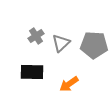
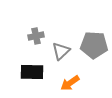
gray cross: rotated 21 degrees clockwise
gray triangle: moved 8 px down
orange arrow: moved 1 px right, 1 px up
